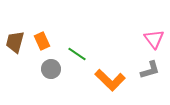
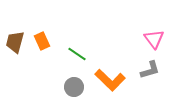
gray circle: moved 23 px right, 18 px down
